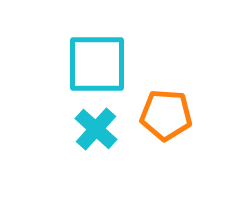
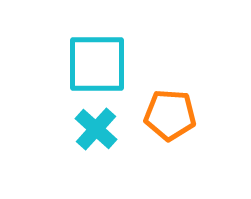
orange pentagon: moved 4 px right
